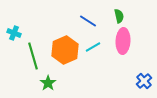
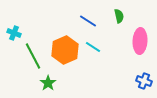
pink ellipse: moved 17 px right
cyan line: rotated 63 degrees clockwise
green line: rotated 12 degrees counterclockwise
blue cross: rotated 28 degrees counterclockwise
